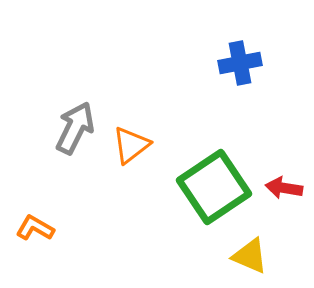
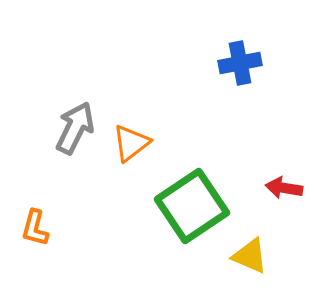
orange triangle: moved 2 px up
green square: moved 22 px left, 19 px down
orange L-shape: rotated 105 degrees counterclockwise
